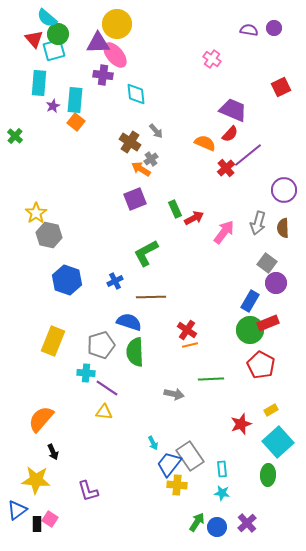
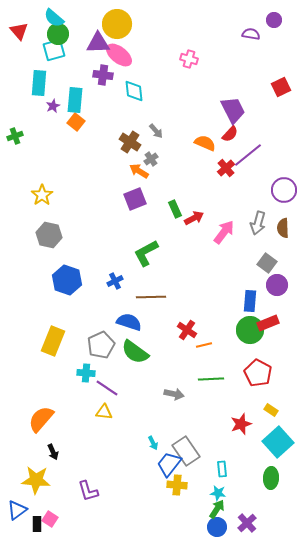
cyan semicircle at (47, 18): moved 7 px right
purple circle at (274, 28): moved 8 px up
purple semicircle at (249, 30): moved 2 px right, 4 px down
red triangle at (34, 39): moved 15 px left, 8 px up
pink ellipse at (115, 55): moved 4 px right; rotated 12 degrees counterclockwise
pink cross at (212, 59): moved 23 px left; rotated 18 degrees counterclockwise
cyan diamond at (136, 94): moved 2 px left, 3 px up
purple trapezoid at (233, 110): rotated 40 degrees clockwise
green cross at (15, 136): rotated 28 degrees clockwise
orange arrow at (141, 169): moved 2 px left, 2 px down
yellow star at (36, 213): moved 6 px right, 18 px up
purple circle at (276, 283): moved 1 px right, 2 px down
blue rectangle at (250, 301): rotated 25 degrees counterclockwise
gray pentagon at (101, 345): rotated 8 degrees counterclockwise
orange line at (190, 345): moved 14 px right
green semicircle at (135, 352): rotated 52 degrees counterclockwise
red pentagon at (261, 365): moved 3 px left, 8 px down
yellow rectangle at (271, 410): rotated 64 degrees clockwise
gray rectangle at (190, 456): moved 4 px left, 5 px up
green ellipse at (268, 475): moved 3 px right, 3 px down
cyan star at (222, 493): moved 4 px left
green arrow at (197, 522): moved 20 px right, 13 px up
